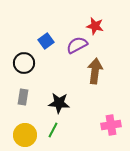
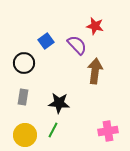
purple semicircle: rotated 75 degrees clockwise
pink cross: moved 3 px left, 6 px down
